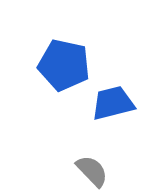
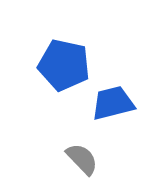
gray semicircle: moved 10 px left, 12 px up
